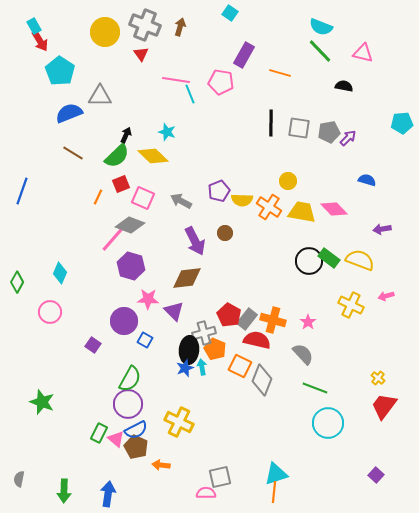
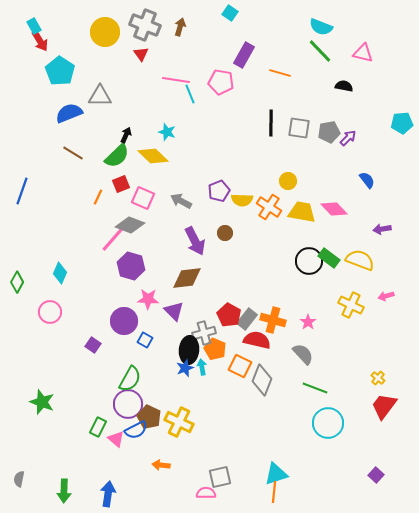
blue semicircle at (367, 180): rotated 36 degrees clockwise
green rectangle at (99, 433): moved 1 px left, 6 px up
brown pentagon at (136, 447): moved 13 px right, 30 px up
